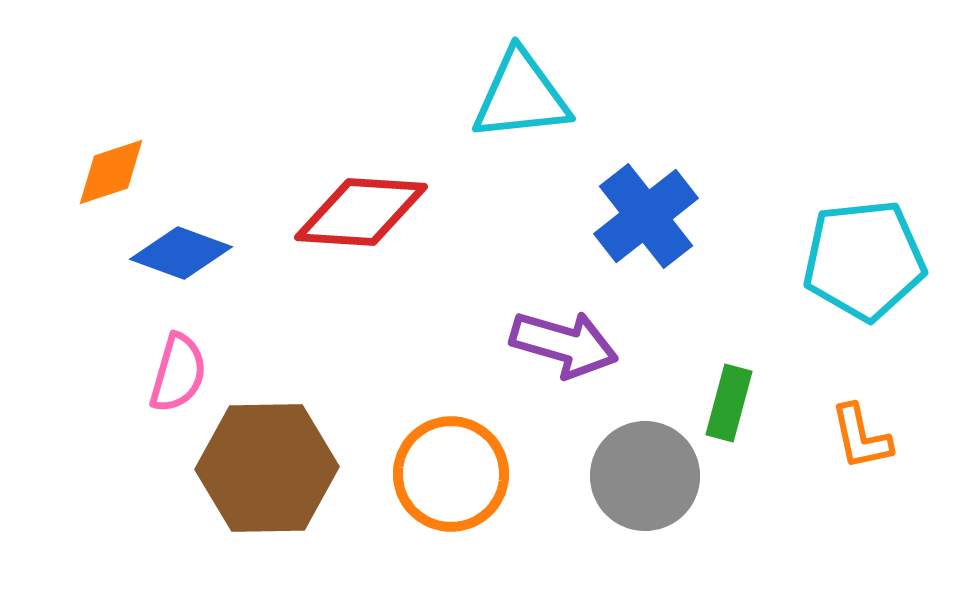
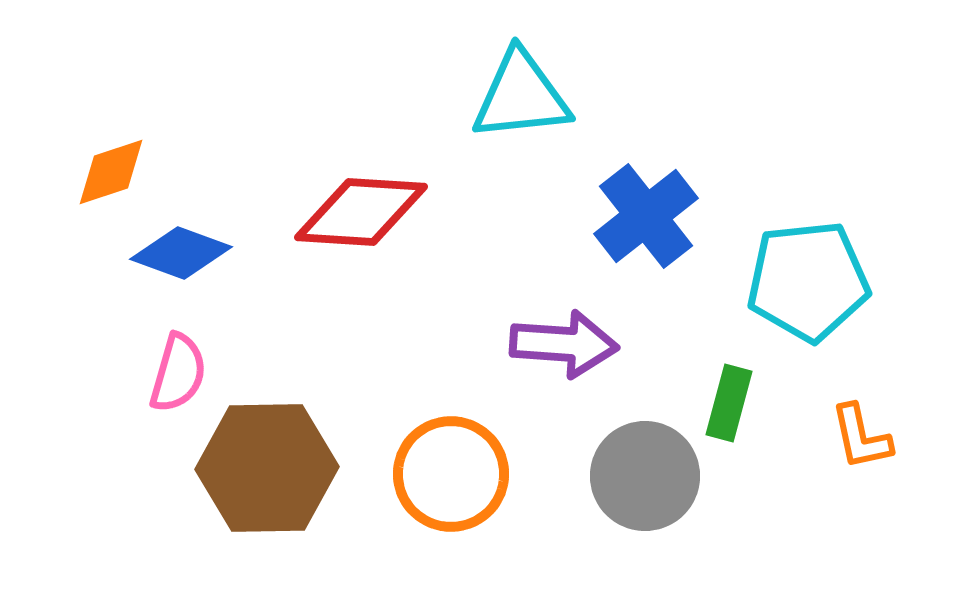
cyan pentagon: moved 56 px left, 21 px down
purple arrow: rotated 12 degrees counterclockwise
